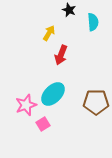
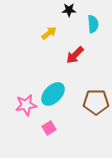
black star: rotated 24 degrees counterclockwise
cyan semicircle: moved 2 px down
yellow arrow: rotated 21 degrees clockwise
red arrow: moved 14 px right; rotated 24 degrees clockwise
pink star: rotated 10 degrees clockwise
pink square: moved 6 px right, 4 px down
